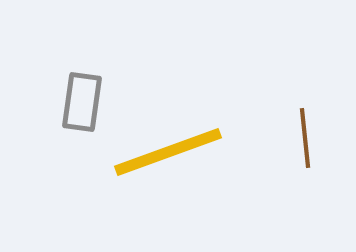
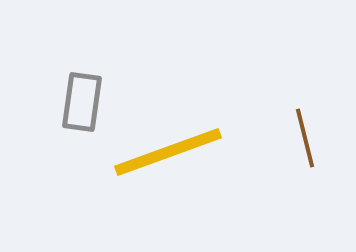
brown line: rotated 8 degrees counterclockwise
